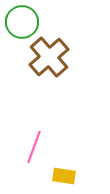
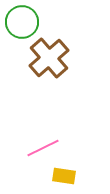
brown cross: moved 1 px down
pink line: moved 9 px right, 1 px down; rotated 44 degrees clockwise
